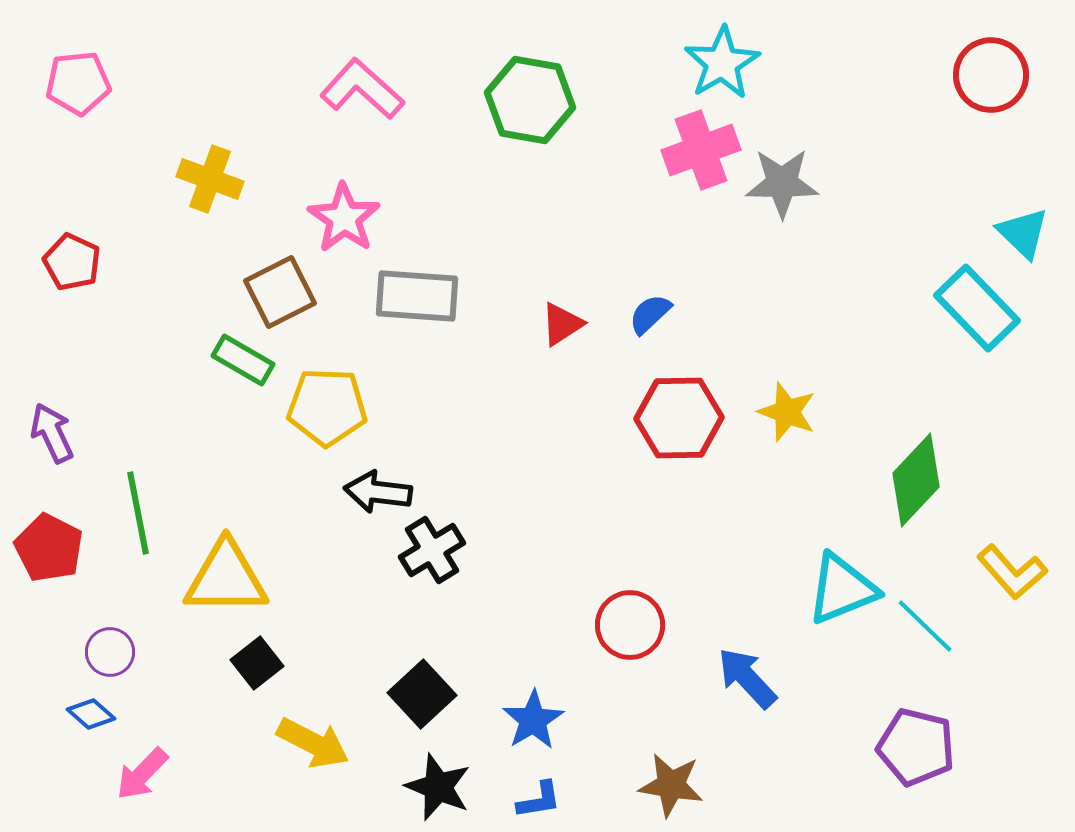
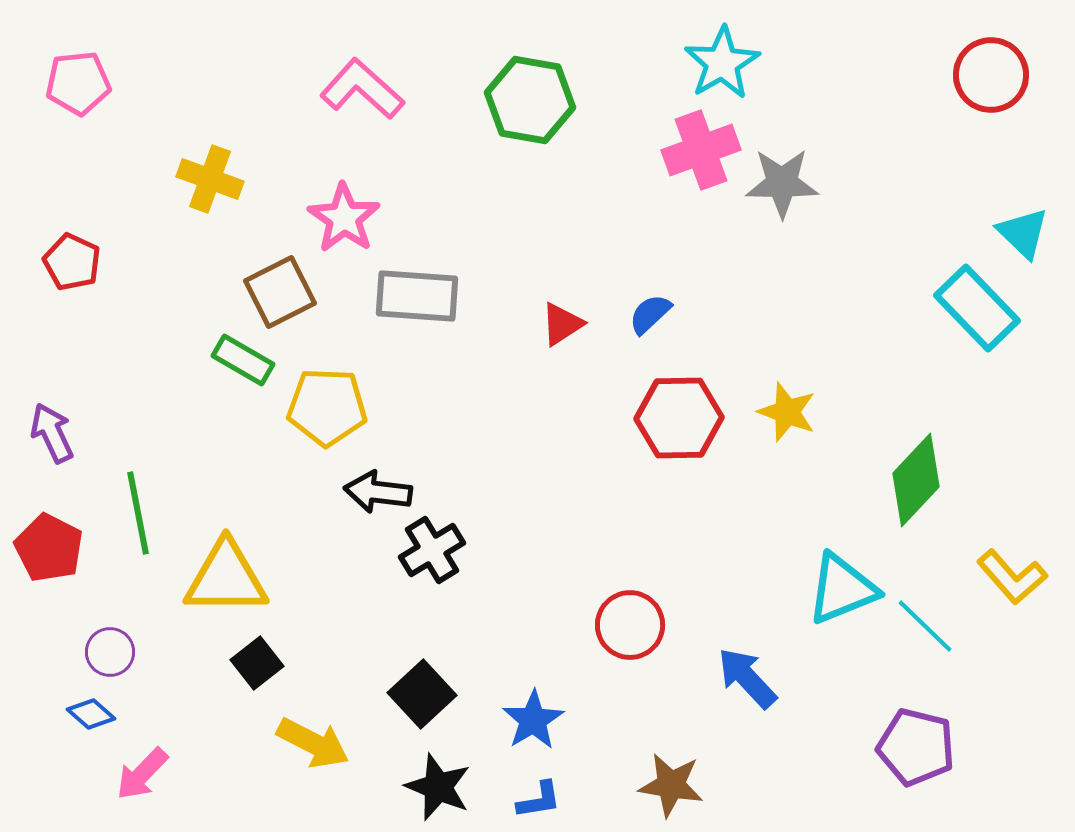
yellow L-shape at (1012, 572): moved 5 px down
